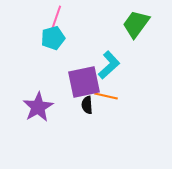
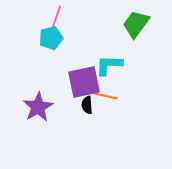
cyan pentagon: moved 2 px left
cyan L-shape: rotated 136 degrees counterclockwise
